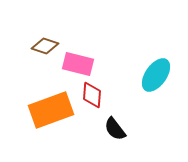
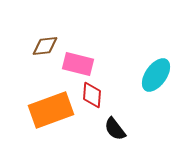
brown diamond: rotated 24 degrees counterclockwise
